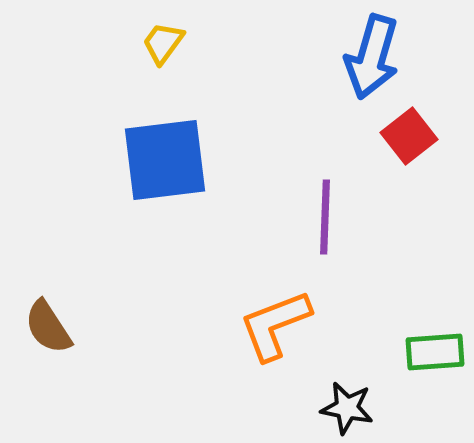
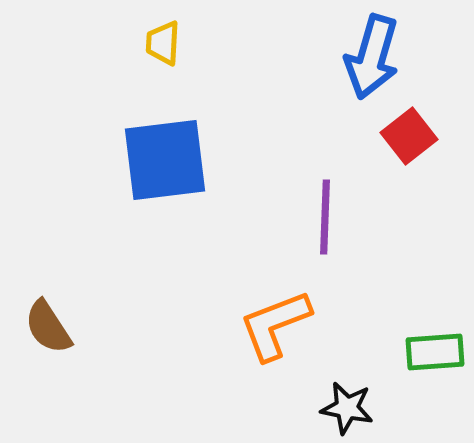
yellow trapezoid: rotated 33 degrees counterclockwise
